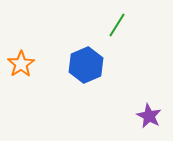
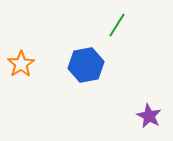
blue hexagon: rotated 12 degrees clockwise
